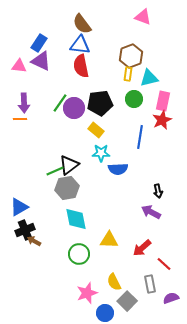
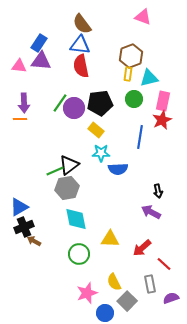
purple triangle at (41, 61): rotated 20 degrees counterclockwise
black cross at (25, 230): moved 1 px left, 3 px up
yellow triangle at (109, 240): moved 1 px right, 1 px up
